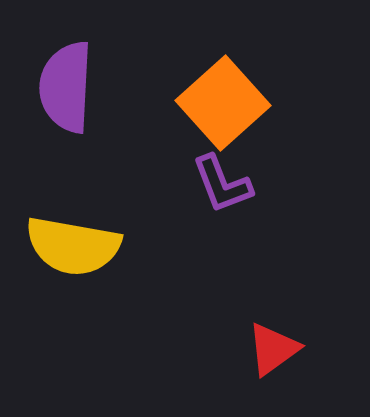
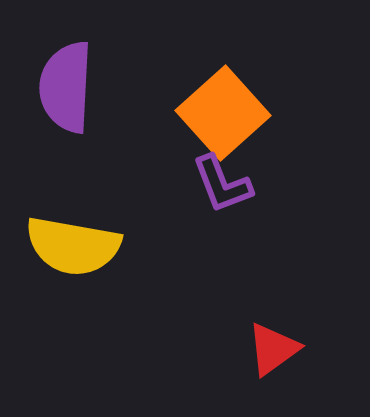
orange square: moved 10 px down
